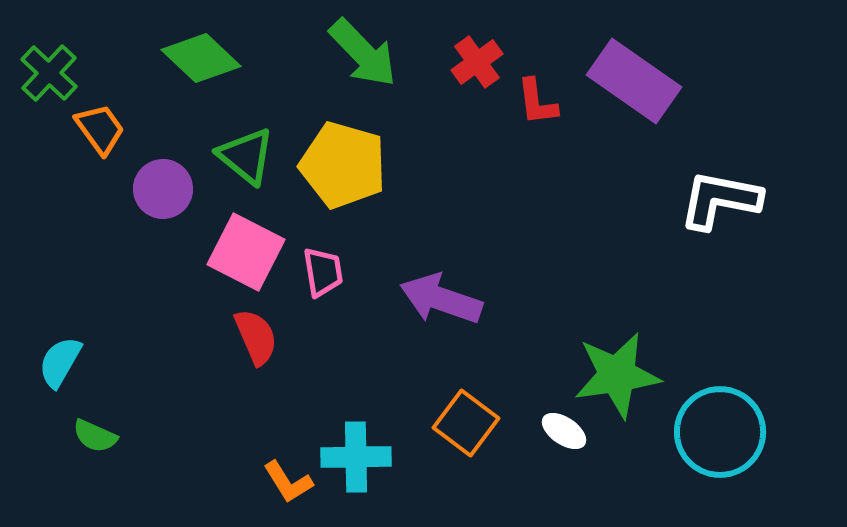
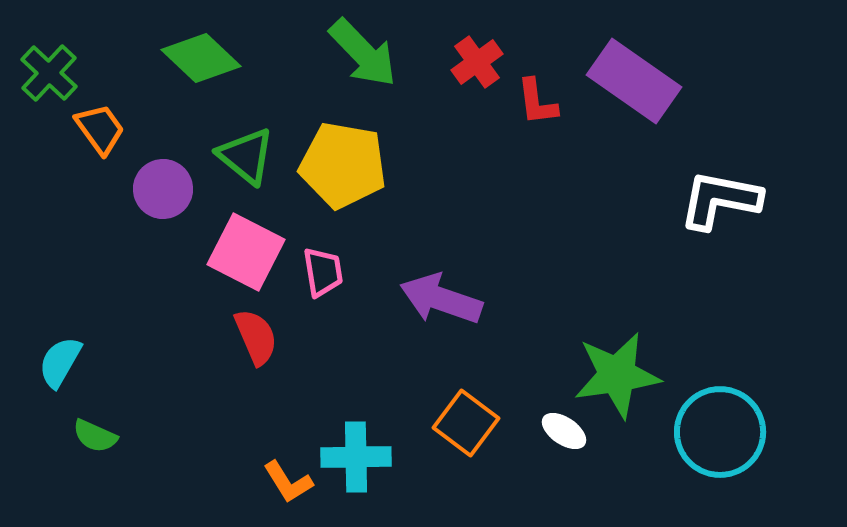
yellow pentagon: rotated 6 degrees counterclockwise
